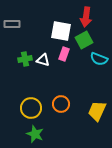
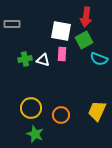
pink rectangle: moved 2 px left; rotated 16 degrees counterclockwise
orange circle: moved 11 px down
